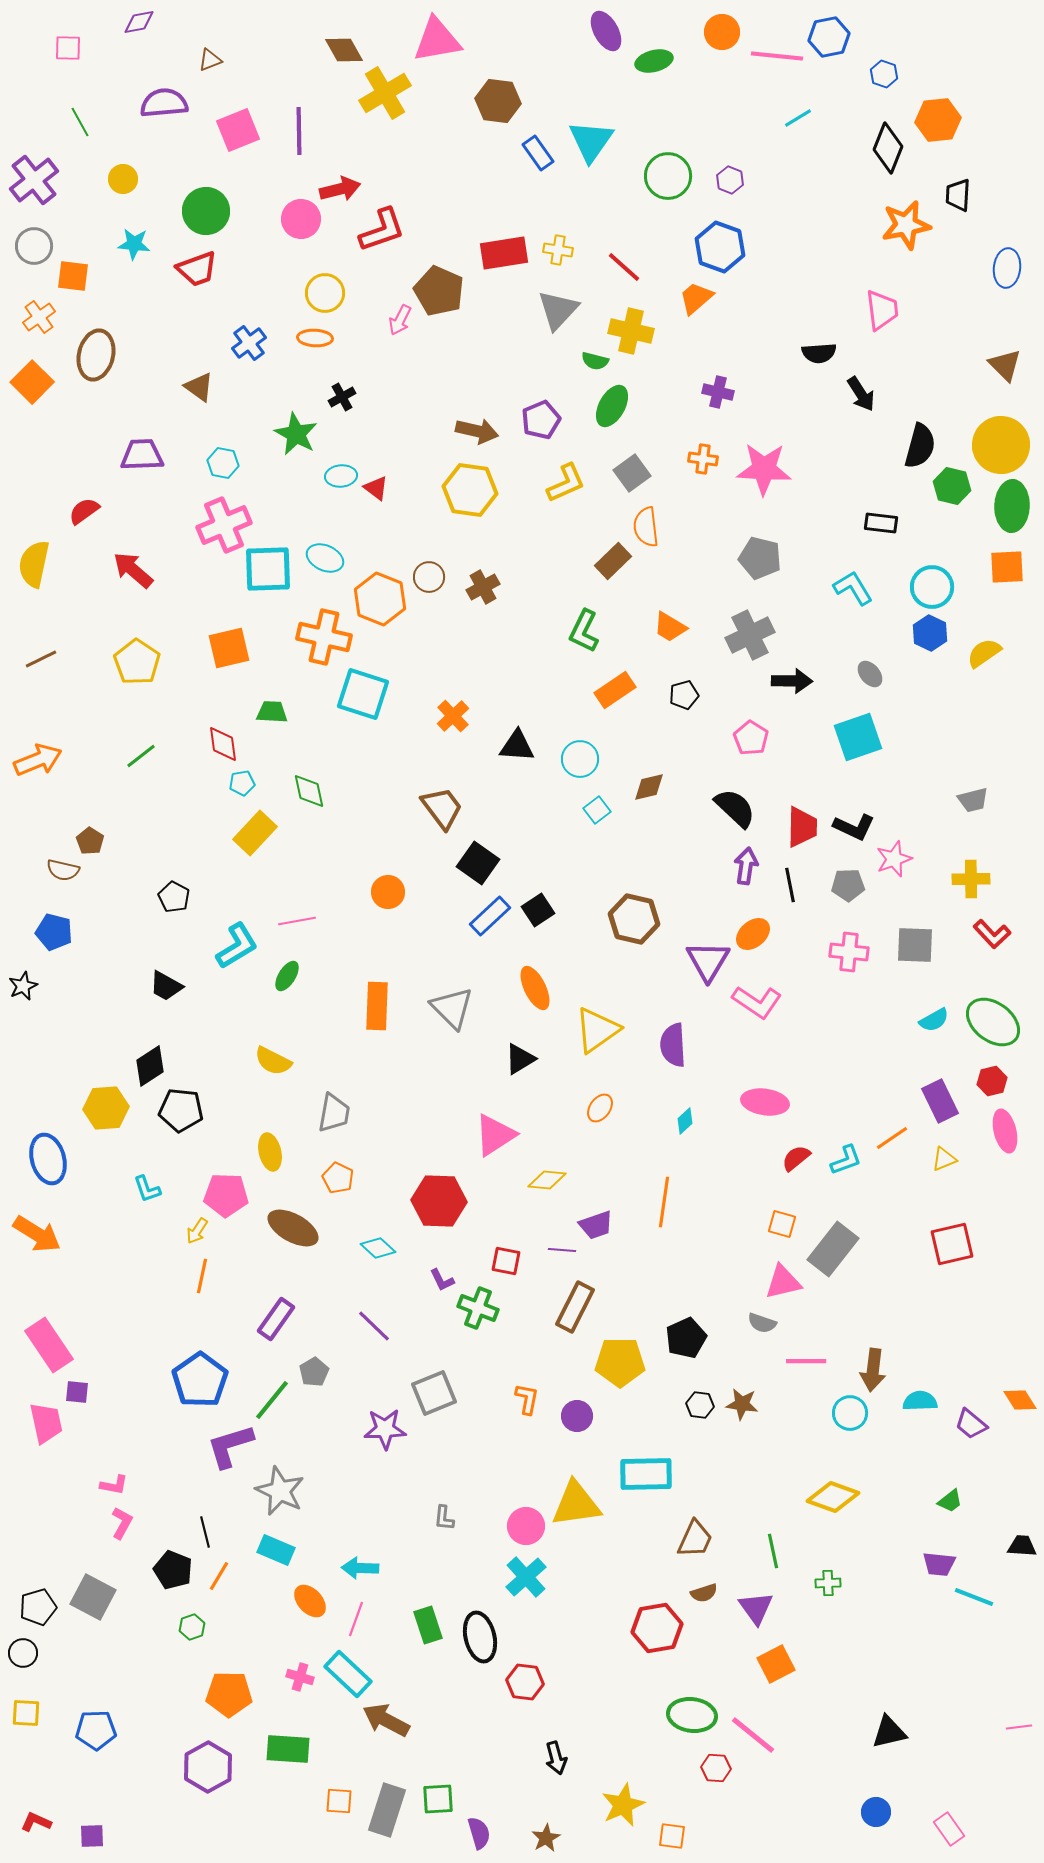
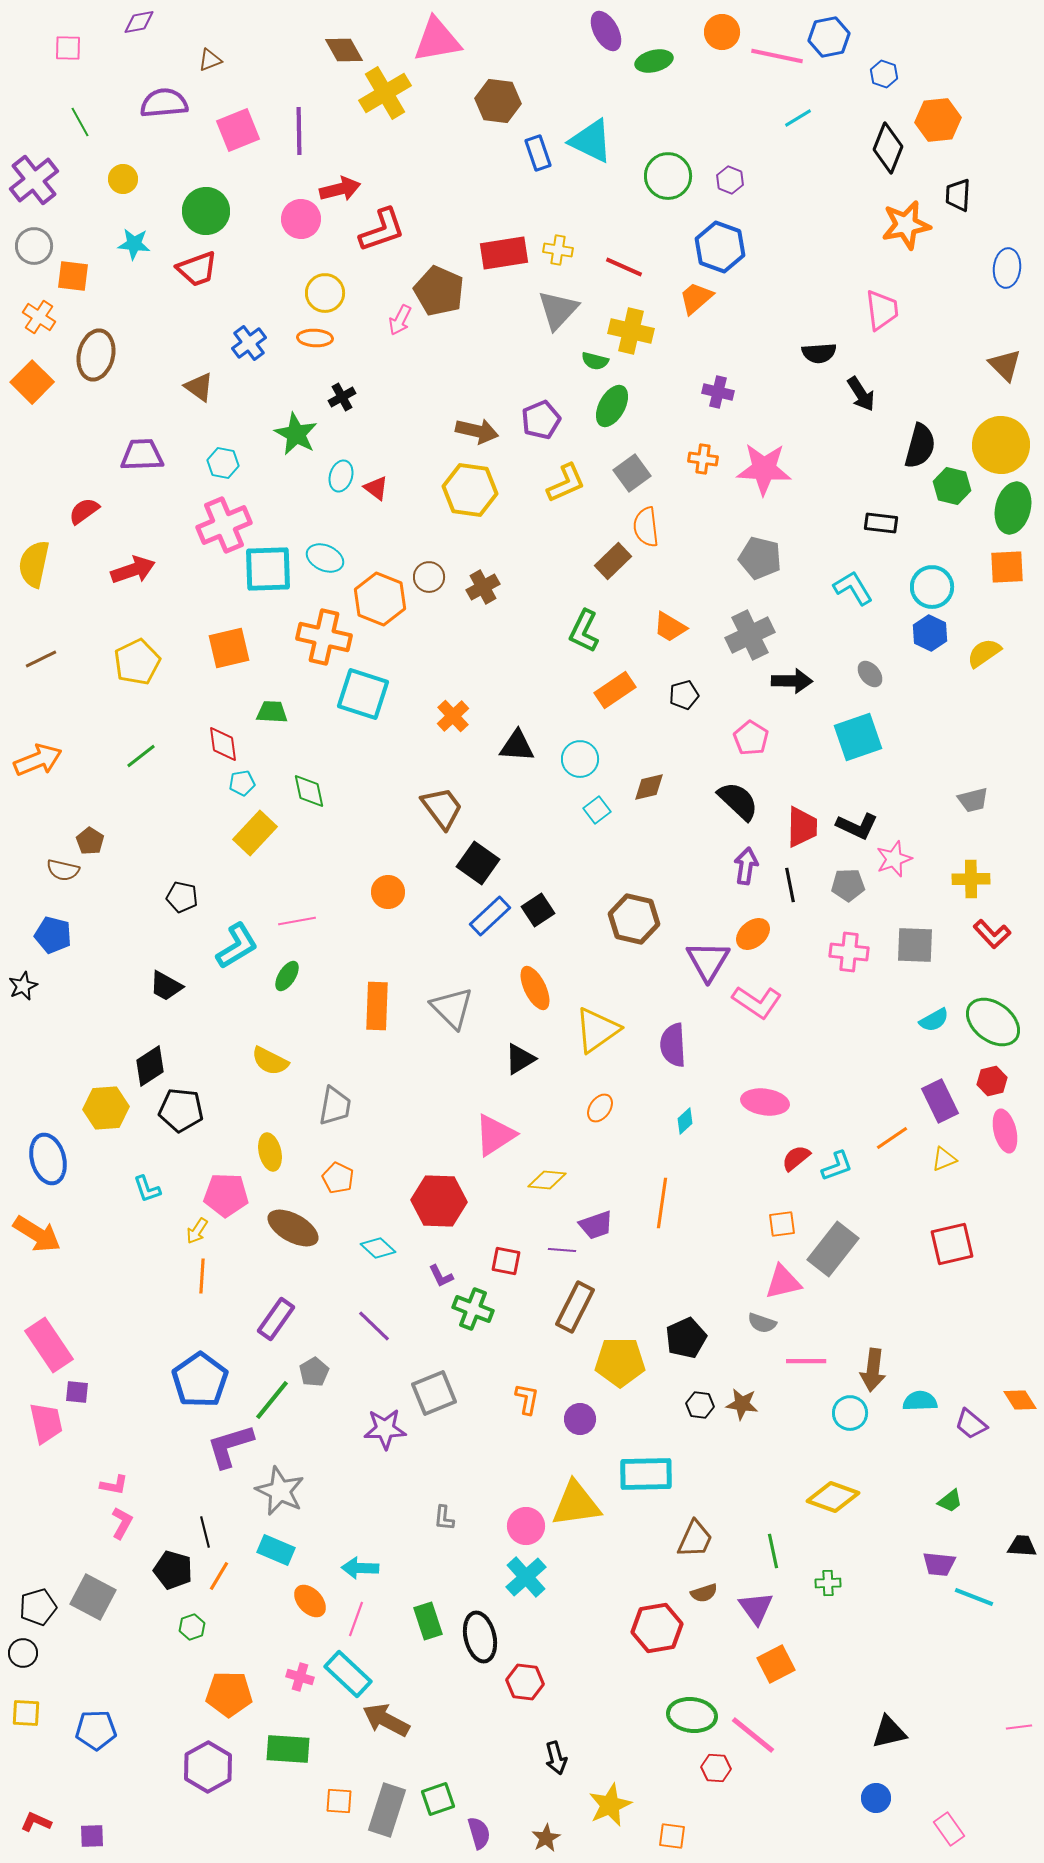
pink line at (777, 56): rotated 6 degrees clockwise
cyan triangle at (591, 141): rotated 39 degrees counterclockwise
blue rectangle at (538, 153): rotated 16 degrees clockwise
red line at (624, 267): rotated 18 degrees counterclockwise
orange cross at (39, 317): rotated 20 degrees counterclockwise
cyan ellipse at (341, 476): rotated 68 degrees counterclockwise
green ellipse at (1012, 506): moved 1 px right, 2 px down; rotated 12 degrees clockwise
red arrow at (133, 570): rotated 120 degrees clockwise
yellow pentagon at (137, 662): rotated 12 degrees clockwise
black semicircle at (735, 808): moved 3 px right, 7 px up
black L-shape at (854, 827): moved 3 px right, 1 px up
black pentagon at (174, 897): moved 8 px right; rotated 16 degrees counterclockwise
blue pentagon at (54, 932): moved 1 px left, 3 px down
yellow semicircle at (273, 1061): moved 3 px left
gray trapezoid at (334, 1113): moved 1 px right, 7 px up
cyan L-shape at (846, 1160): moved 9 px left, 6 px down
orange line at (664, 1202): moved 2 px left, 1 px down
orange square at (782, 1224): rotated 24 degrees counterclockwise
orange line at (202, 1276): rotated 8 degrees counterclockwise
purple L-shape at (442, 1280): moved 1 px left, 4 px up
green cross at (478, 1308): moved 5 px left, 1 px down
purple circle at (577, 1416): moved 3 px right, 3 px down
black pentagon at (173, 1570): rotated 6 degrees counterclockwise
green rectangle at (428, 1625): moved 4 px up
green square at (438, 1799): rotated 16 degrees counterclockwise
yellow star at (623, 1805): moved 13 px left
blue circle at (876, 1812): moved 14 px up
